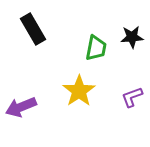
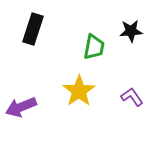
black rectangle: rotated 48 degrees clockwise
black star: moved 1 px left, 6 px up
green trapezoid: moved 2 px left, 1 px up
purple L-shape: rotated 75 degrees clockwise
